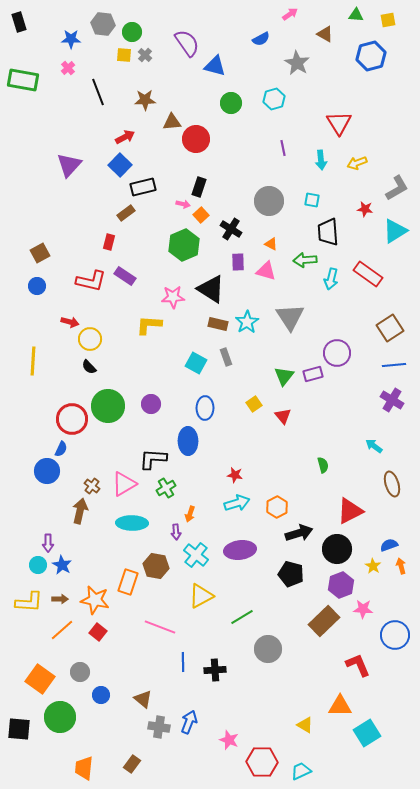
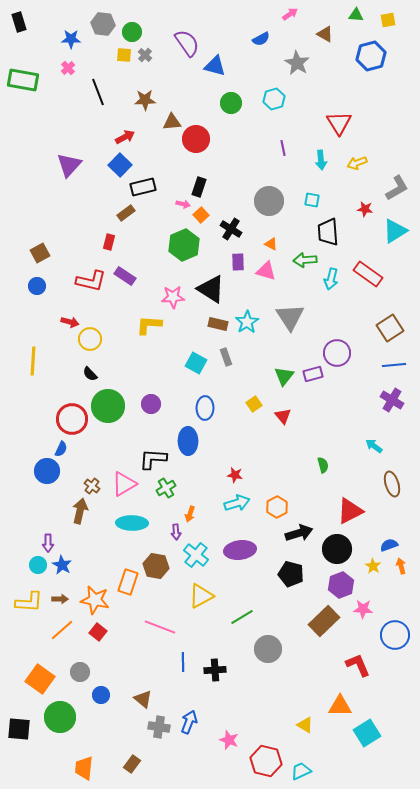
black semicircle at (89, 367): moved 1 px right, 7 px down
red hexagon at (262, 762): moved 4 px right, 1 px up; rotated 12 degrees clockwise
